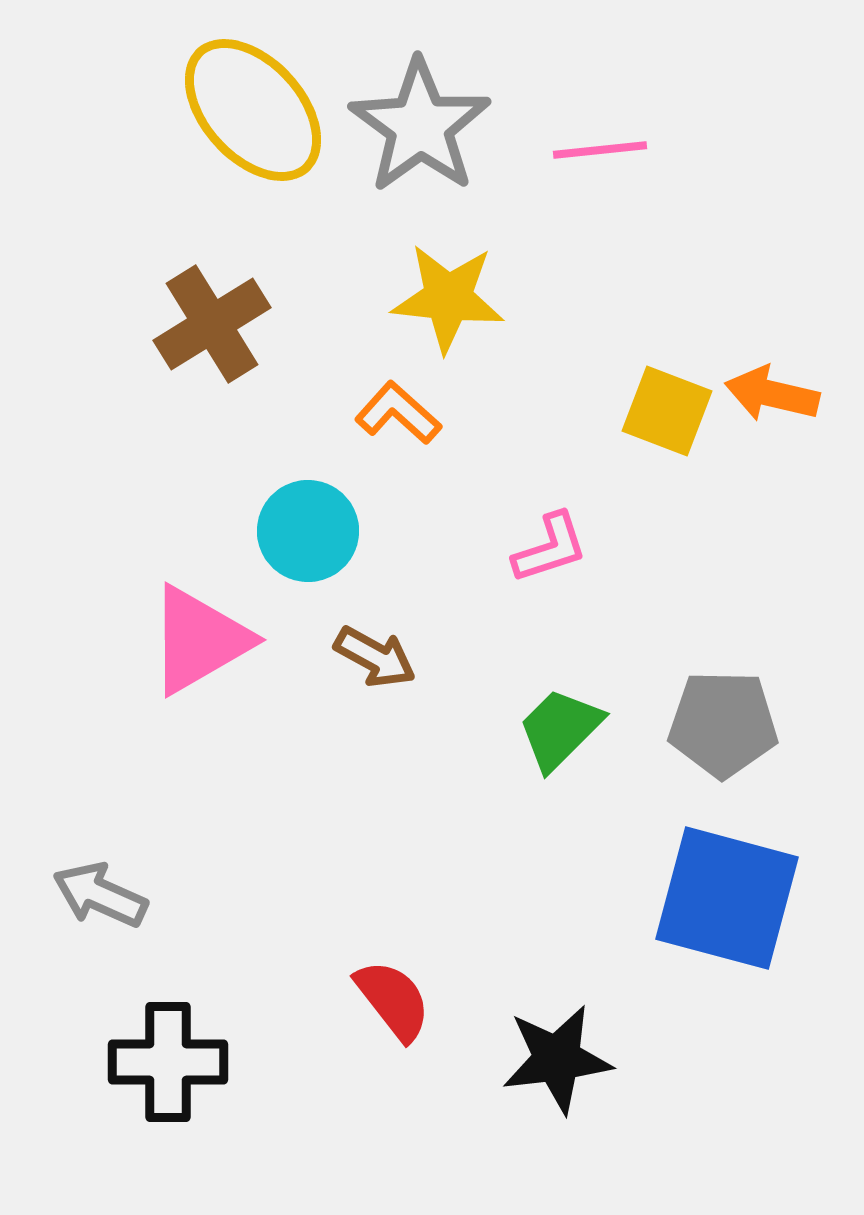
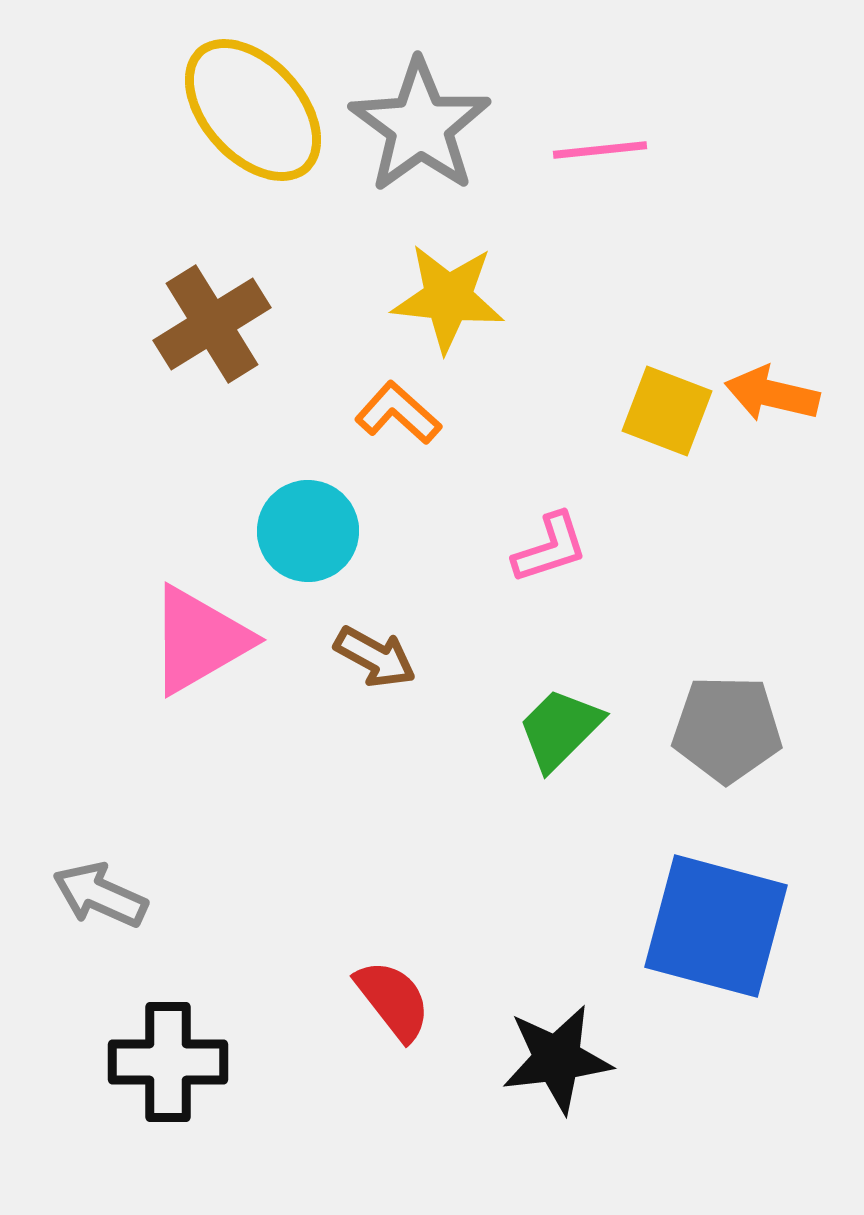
gray pentagon: moved 4 px right, 5 px down
blue square: moved 11 px left, 28 px down
